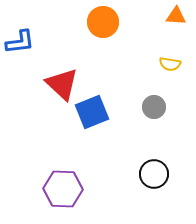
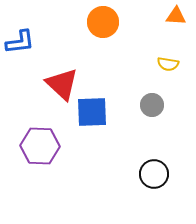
yellow semicircle: moved 2 px left
gray circle: moved 2 px left, 2 px up
blue square: rotated 20 degrees clockwise
purple hexagon: moved 23 px left, 43 px up
